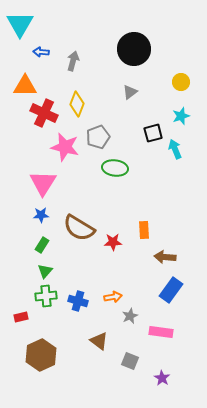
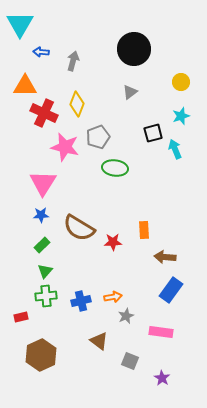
green rectangle: rotated 14 degrees clockwise
blue cross: moved 3 px right; rotated 30 degrees counterclockwise
gray star: moved 4 px left
